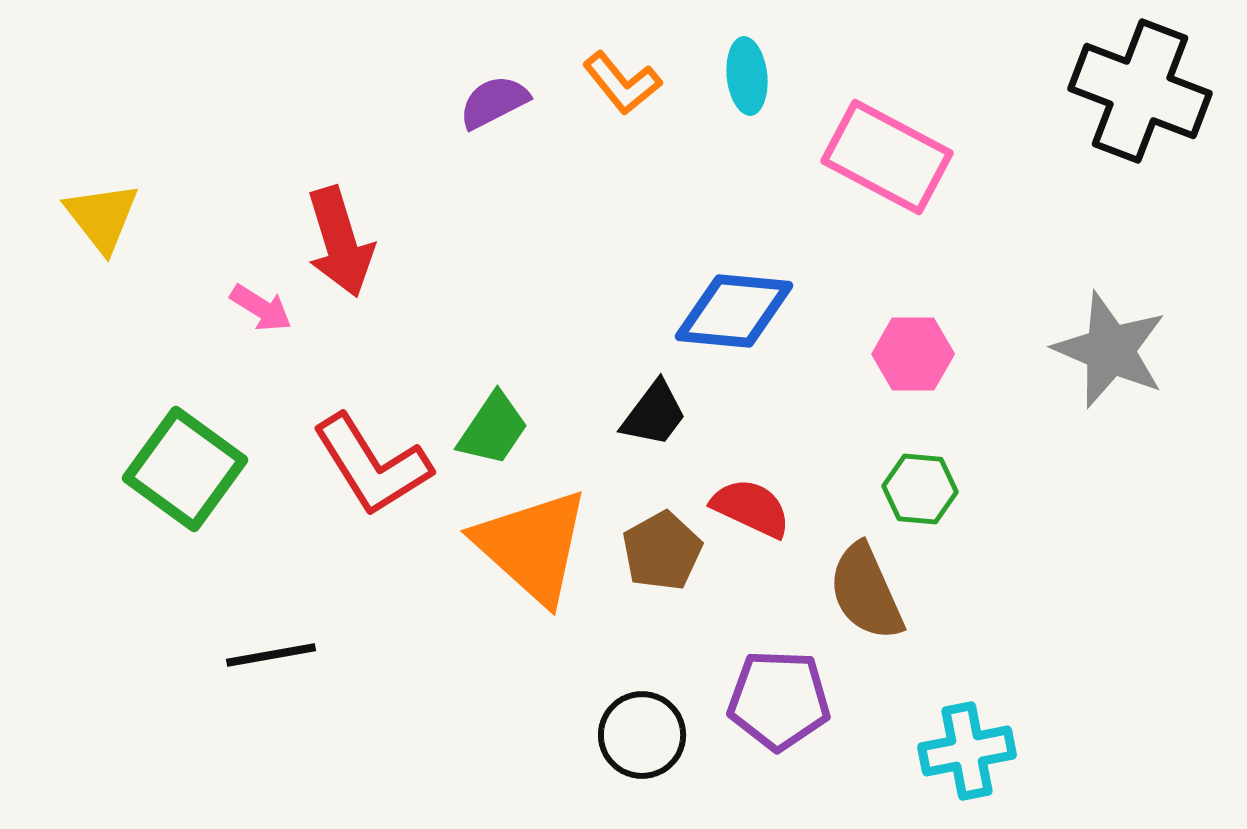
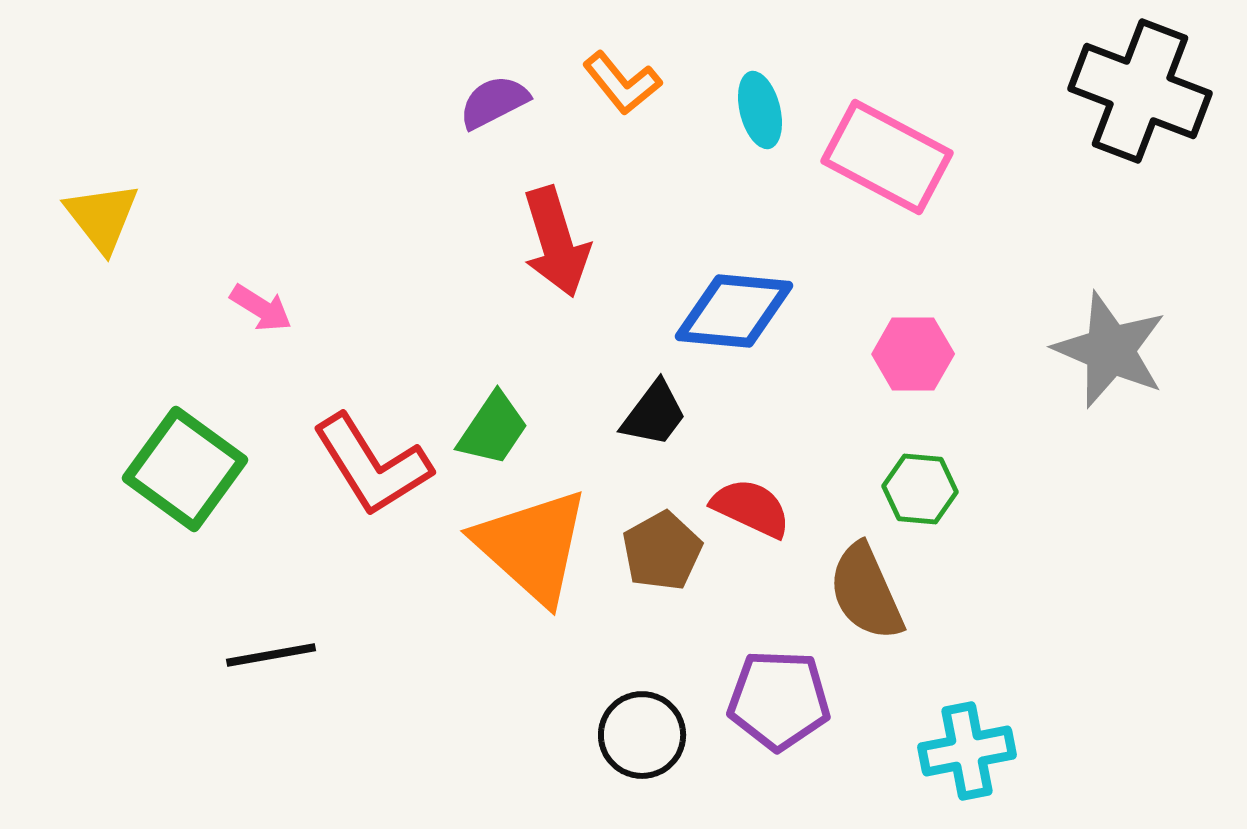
cyan ellipse: moved 13 px right, 34 px down; rotated 8 degrees counterclockwise
red arrow: moved 216 px right
